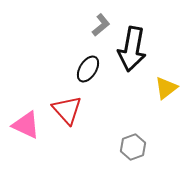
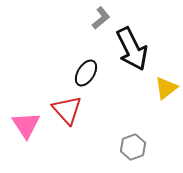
gray L-shape: moved 7 px up
black arrow: rotated 36 degrees counterclockwise
black ellipse: moved 2 px left, 4 px down
pink triangle: rotated 32 degrees clockwise
